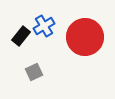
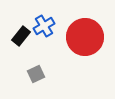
gray square: moved 2 px right, 2 px down
